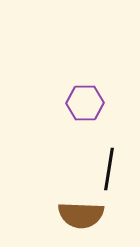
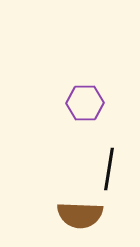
brown semicircle: moved 1 px left
